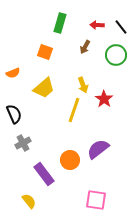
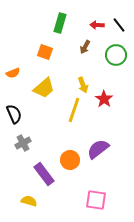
black line: moved 2 px left, 2 px up
yellow semicircle: rotated 35 degrees counterclockwise
